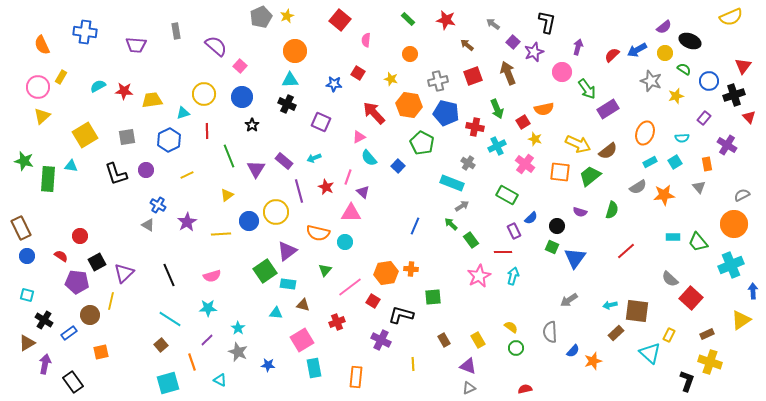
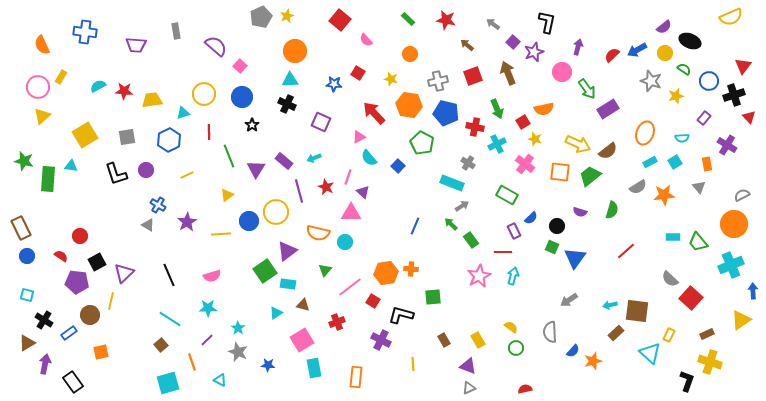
pink semicircle at (366, 40): rotated 48 degrees counterclockwise
red line at (207, 131): moved 2 px right, 1 px down
cyan cross at (497, 146): moved 2 px up
cyan triangle at (276, 313): rotated 40 degrees counterclockwise
